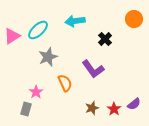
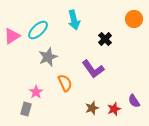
cyan arrow: moved 1 px left, 1 px up; rotated 96 degrees counterclockwise
purple semicircle: moved 3 px up; rotated 96 degrees clockwise
red star: rotated 16 degrees clockwise
